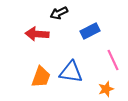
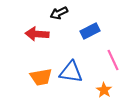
orange trapezoid: rotated 60 degrees clockwise
orange star: moved 2 px left, 1 px down; rotated 21 degrees counterclockwise
